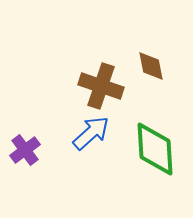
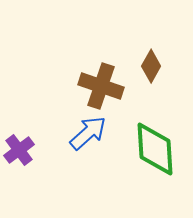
brown diamond: rotated 40 degrees clockwise
blue arrow: moved 3 px left
purple cross: moved 6 px left
